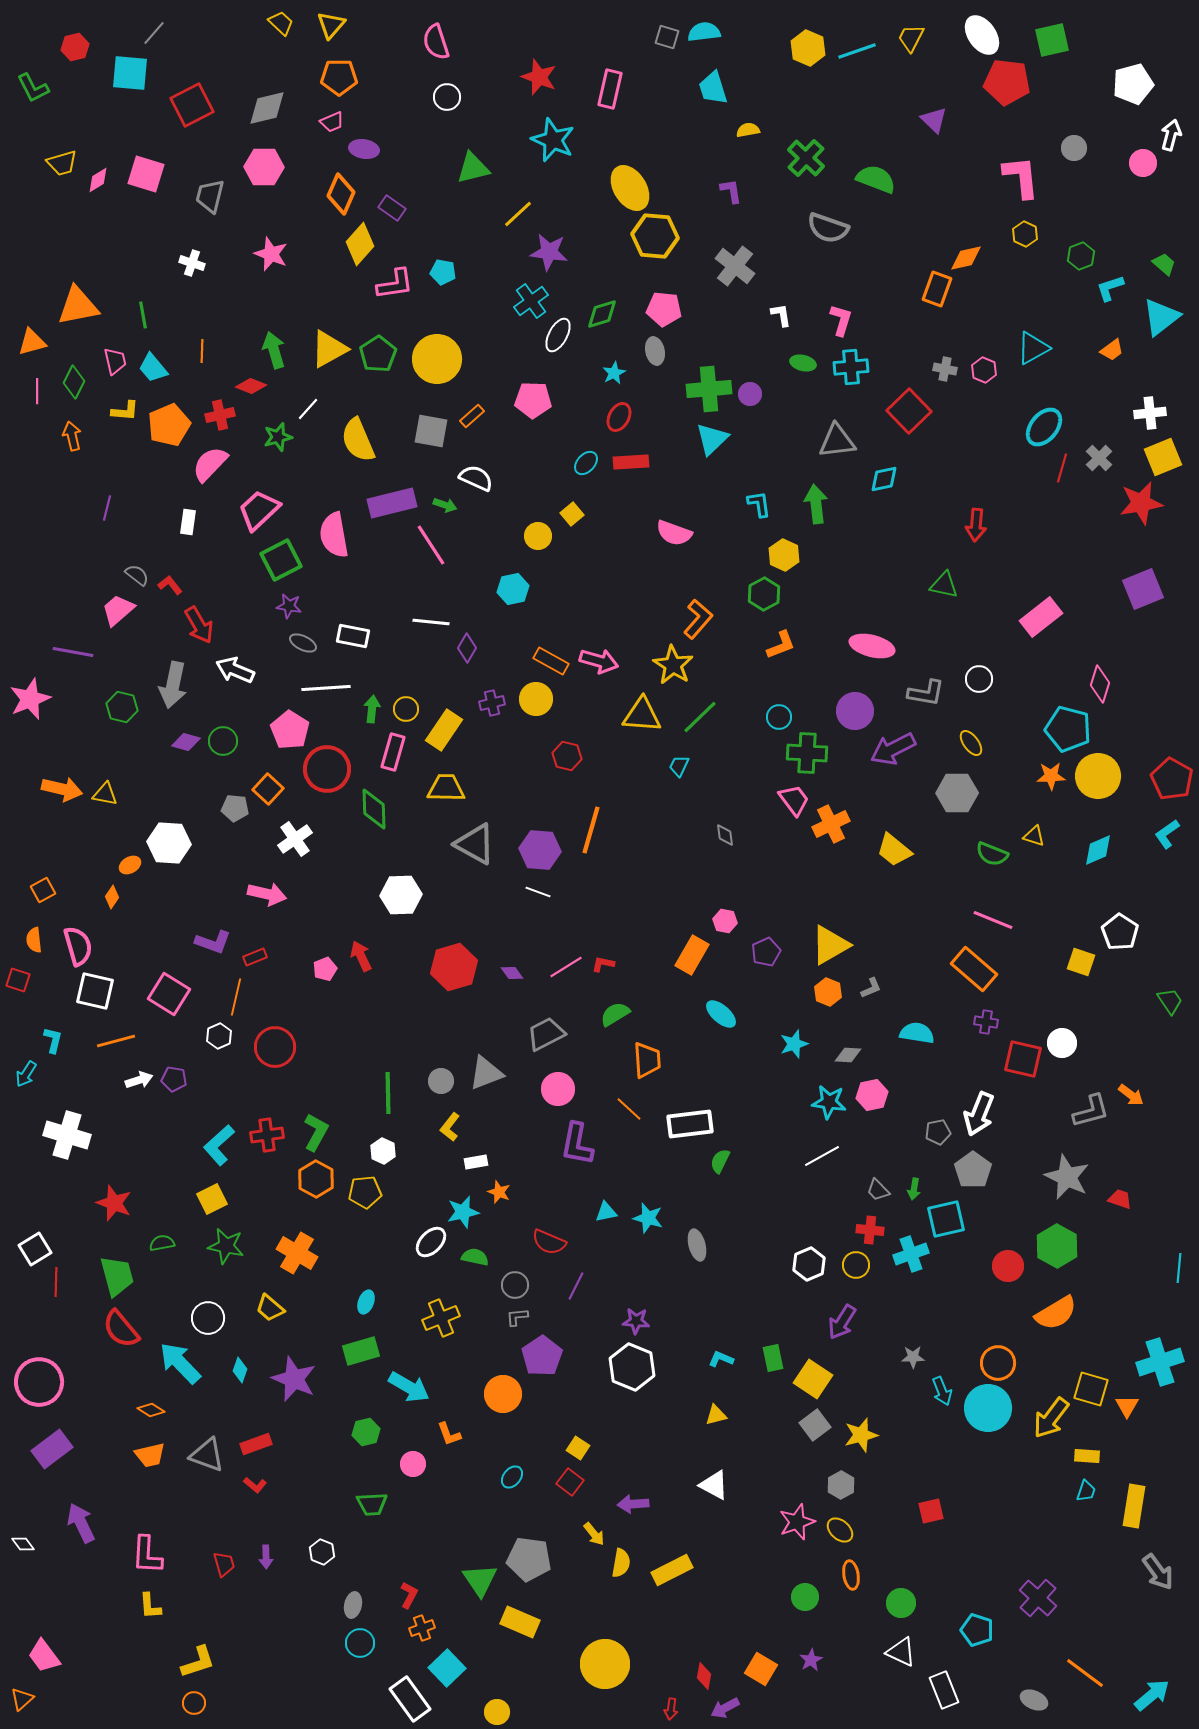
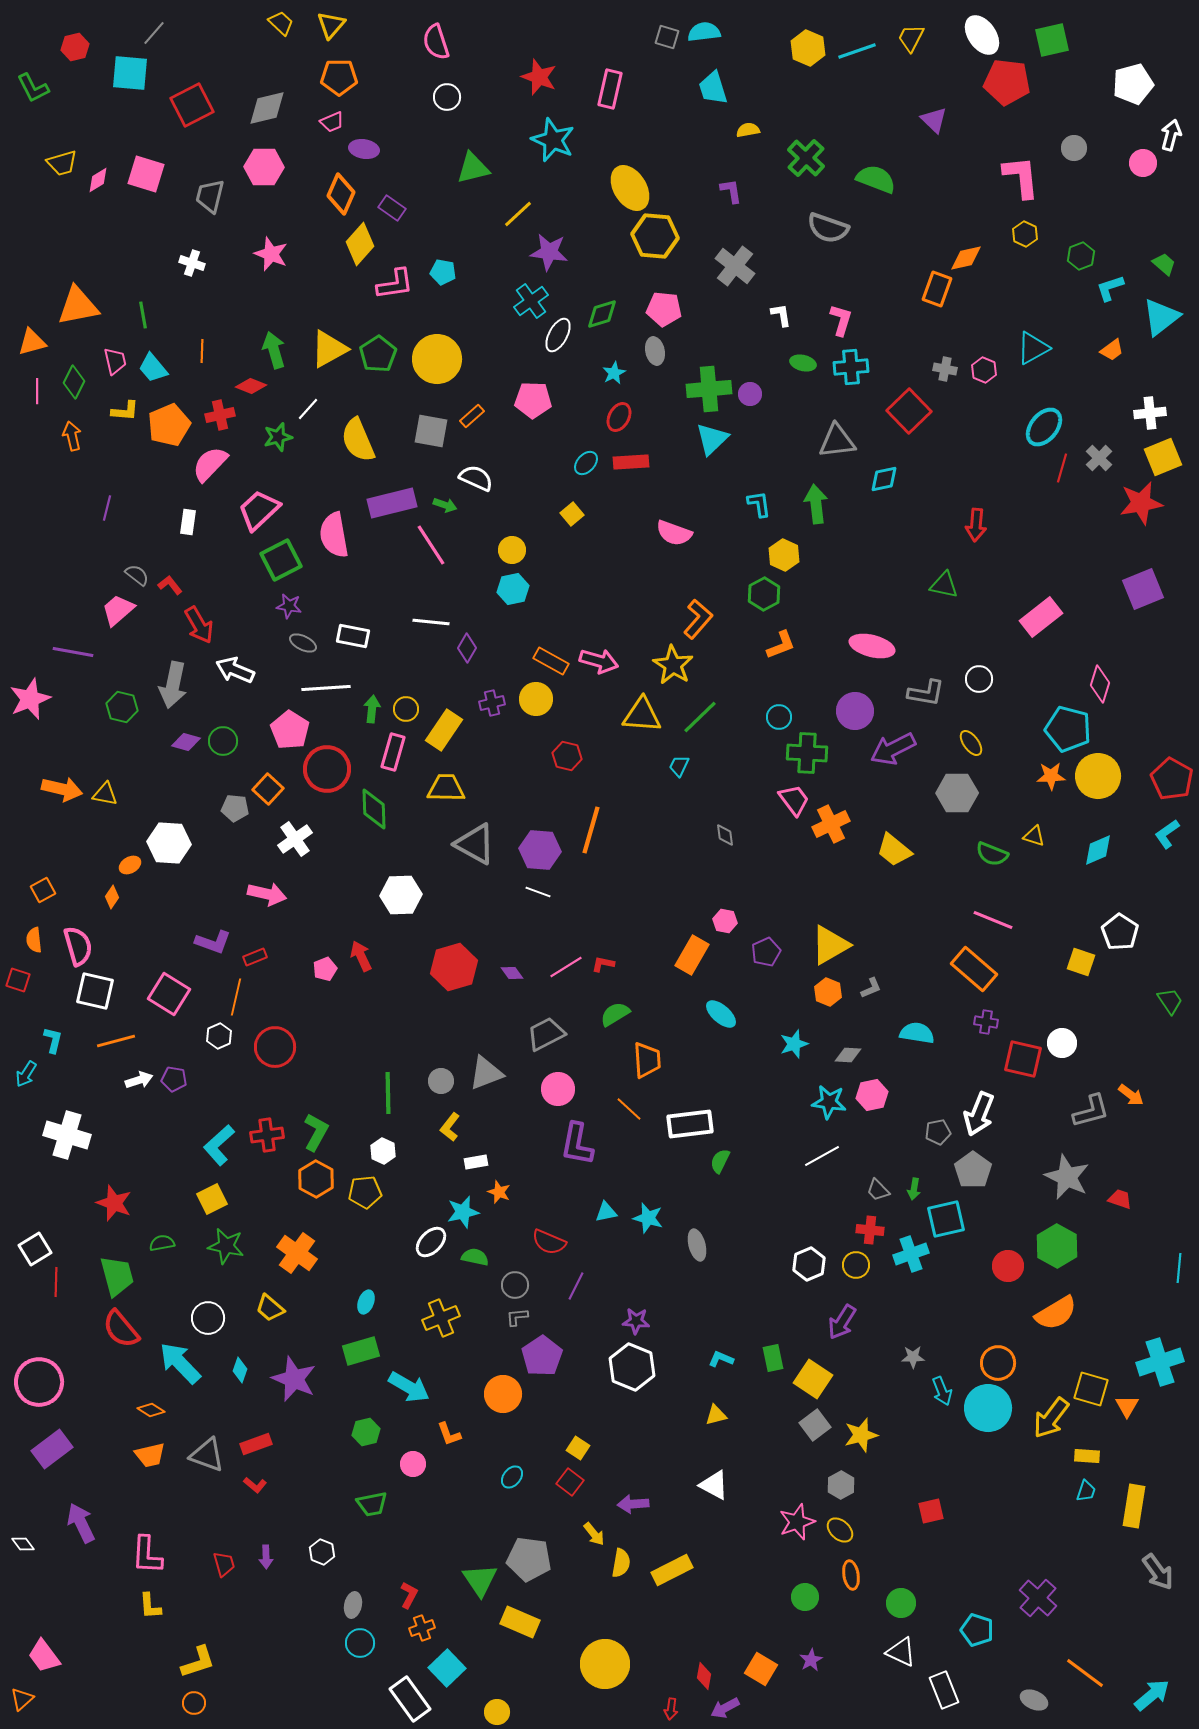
yellow circle at (538, 536): moved 26 px left, 14 px down
orange cross at (297, 1253): rotated 6 degrees clockwise
green trapezoid at (372, 1504): rotated 8 degrees counterclockwise
